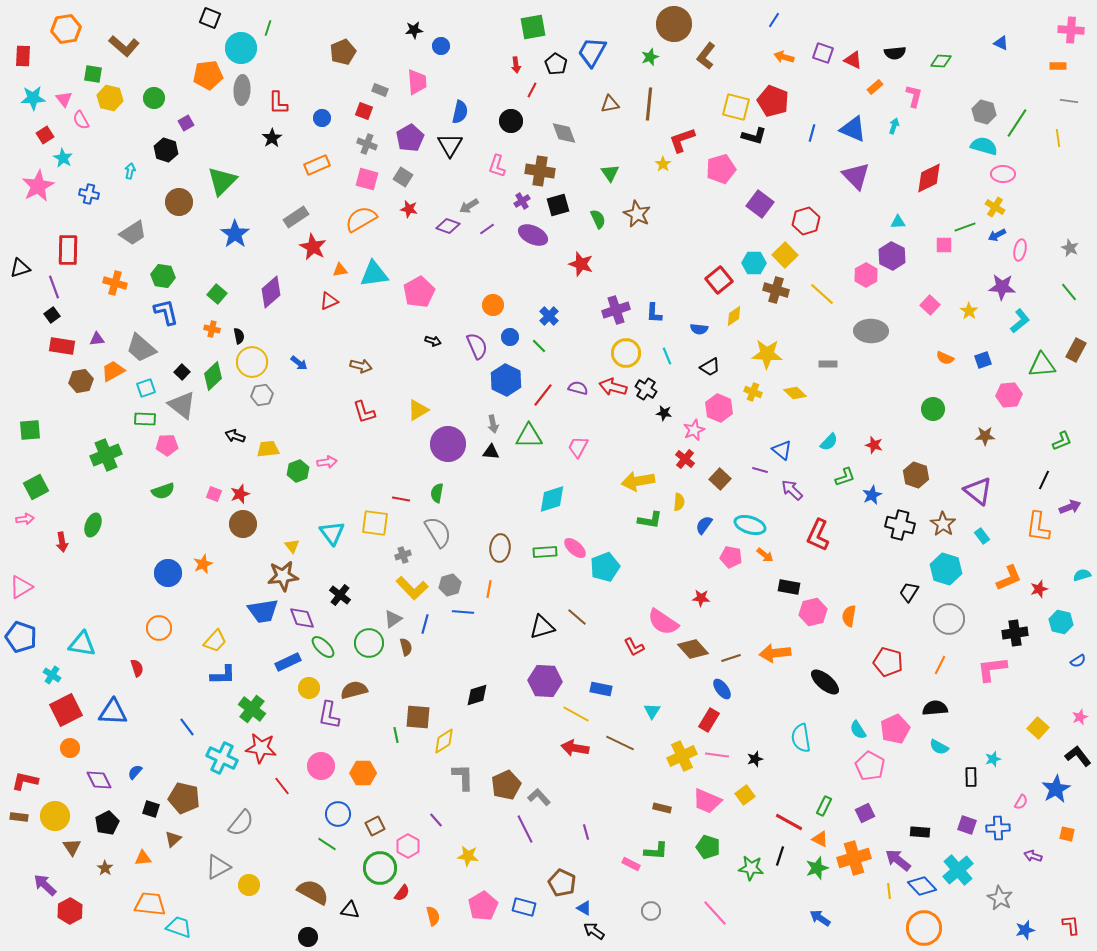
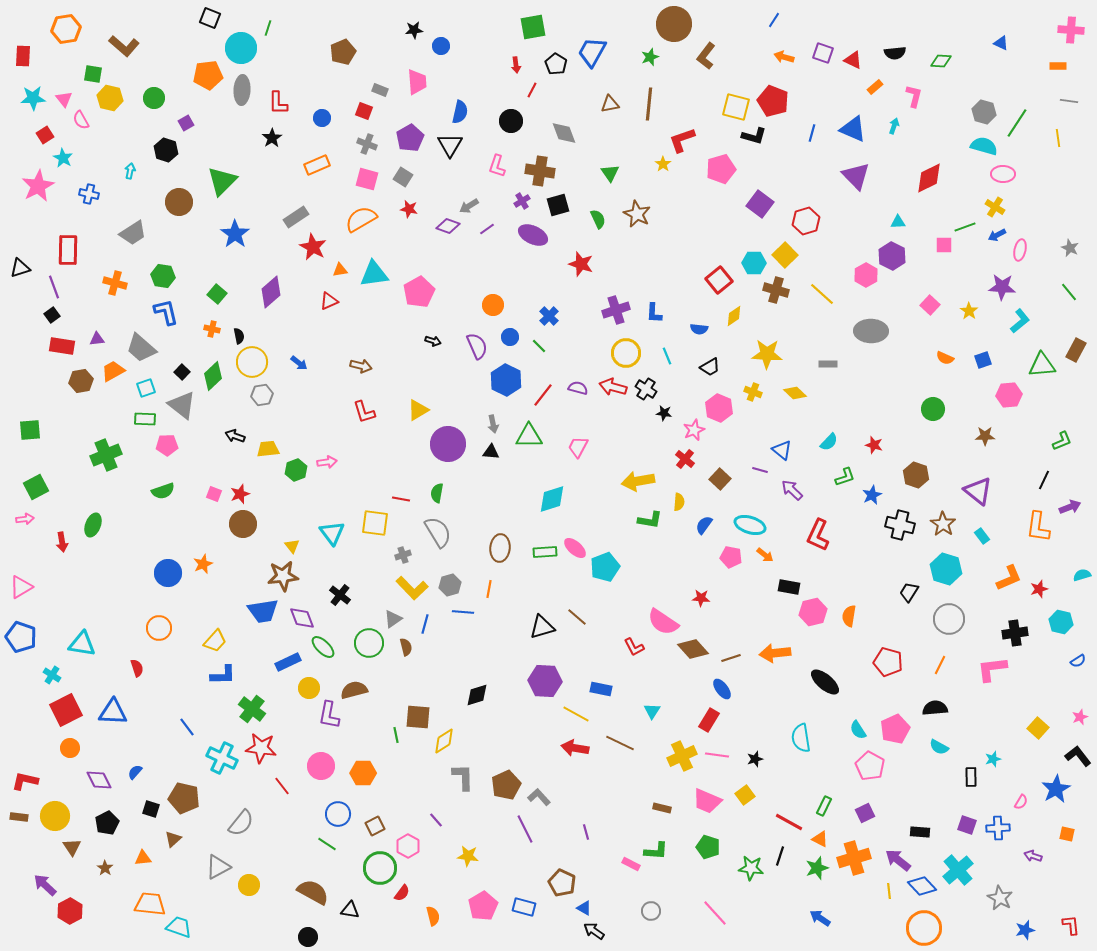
green hexagon at (298, 471): moved 2 px left, 1 px up
